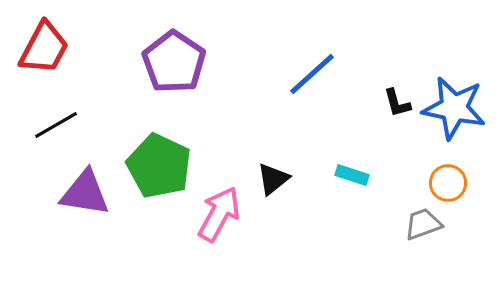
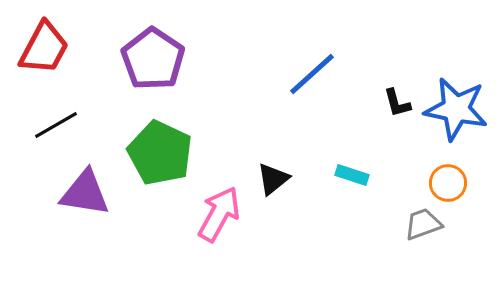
purple pentagon: moved 21 px left, 3 px up
blue star: moved 2 px right, 1 px down
green pentagon: moved 1 px right, 13 px up
